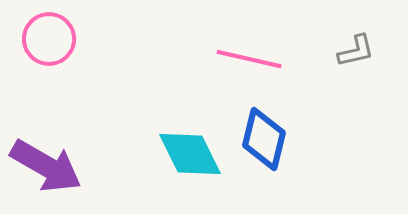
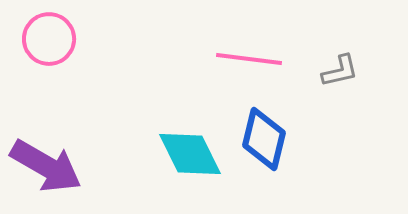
gray L-shape: moved 16 px left, 20 px down
pink line: rotated 6 degrees counterclockwise
